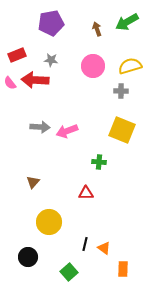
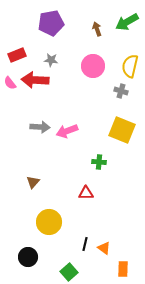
yellow semicircle: rotated 60 degrees counterclockwise
gray cross: rotated 16 degrees clockwise
